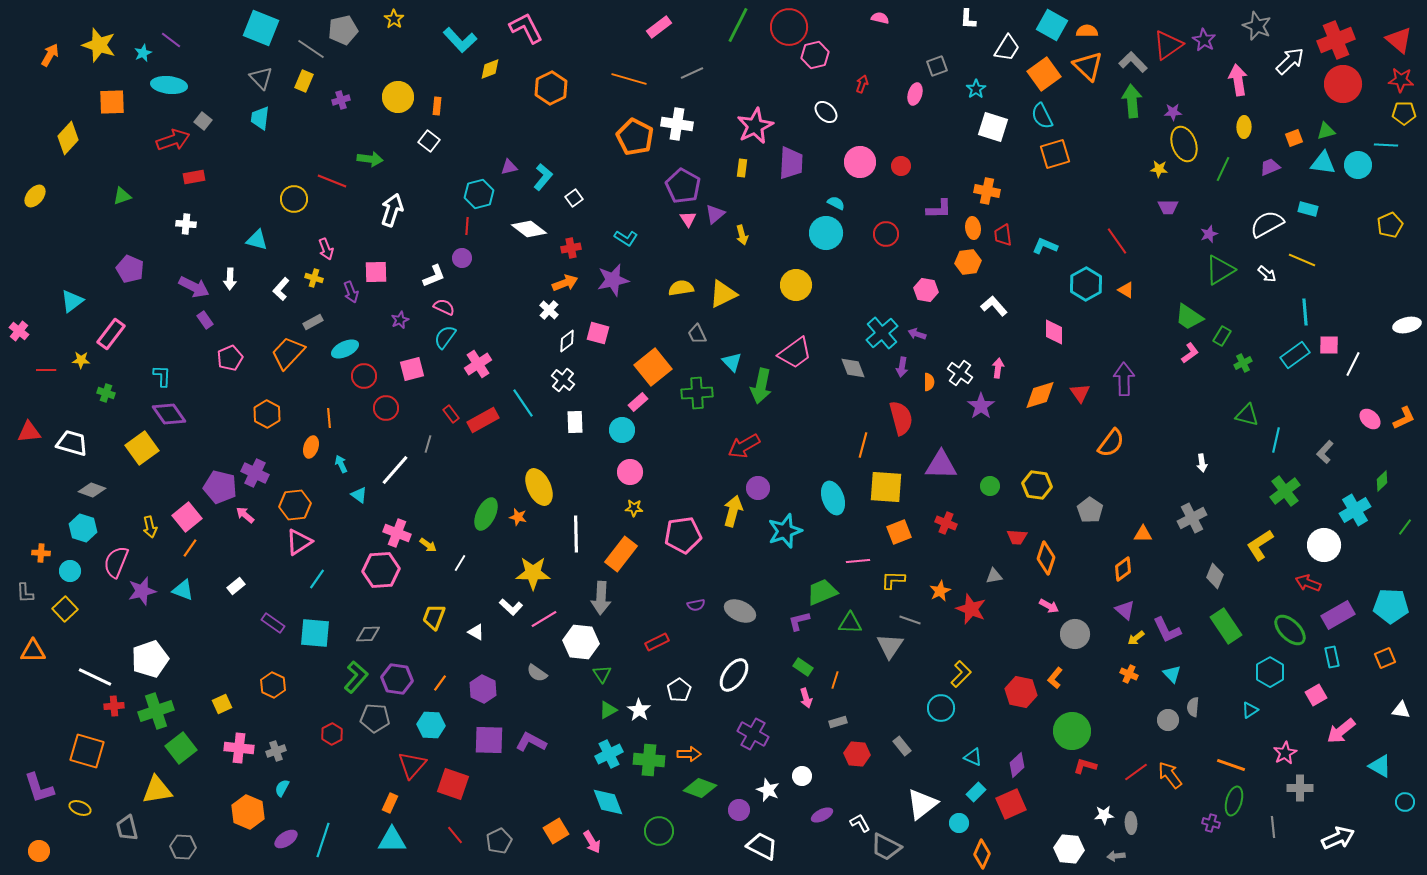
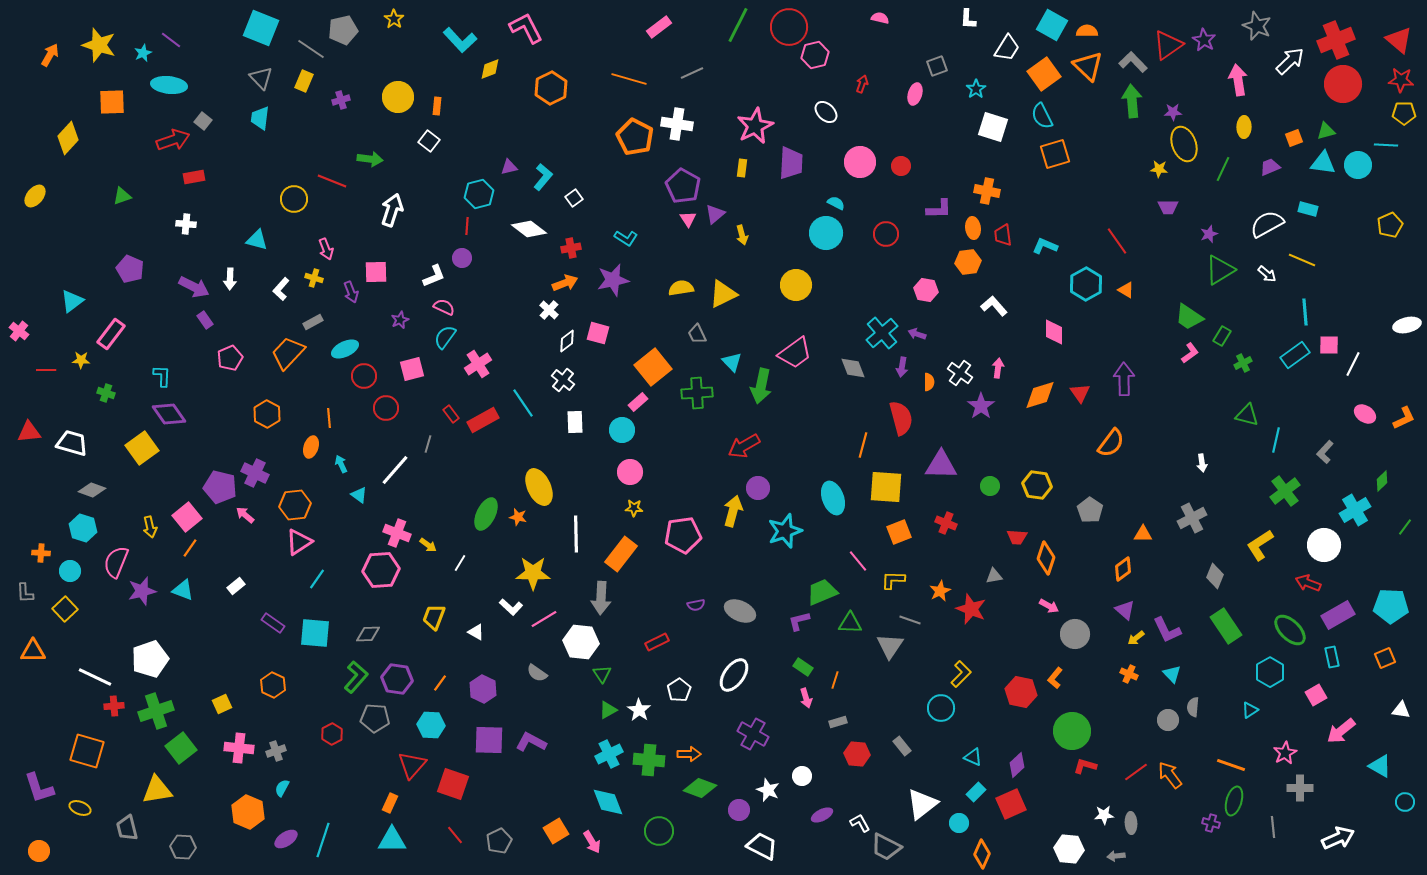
pink ellipse at (1370, 419): moved 5 px left, 5 px up; rotated 10 degrees counterclockwise
pink line at (858, 561): rotated 55 degrees clockwise
